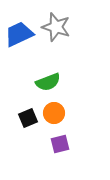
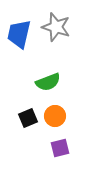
blue trapezoid: rotated 52 degrees counterclockwise
orange circle: moved 1 px right, 3 px down
purple square: moved 4 px down
